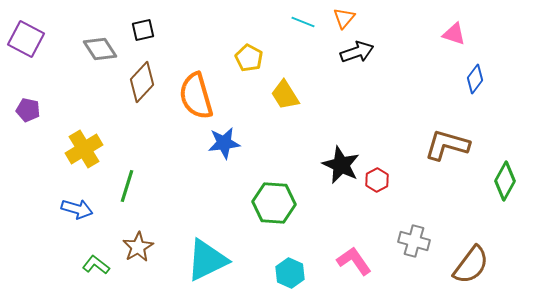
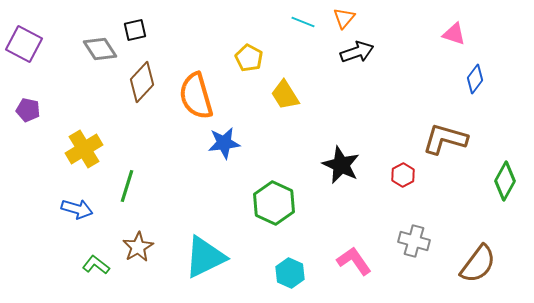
black square: moved 8 px left
purple square: moved 2 px left, 5 px down
brown L-shape: moved 2 px left, 6 px up
red hexagon: moved 26 px right, 5 px up
green hexagon: rotated 21 degrees clockwise
cyan triangle: moved 2 px left, 3 px up
brown semicircle: moved 7 px right, 1 px up
